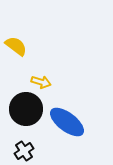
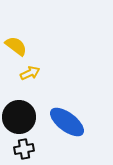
yellow arrow: moved 11 px left, 9 px up; rotated 42 degrees counterclockwise
black circle: moved 7 px left, 8 px down
black cross: moved 2 px up; rotated 24 degrees clockwise
